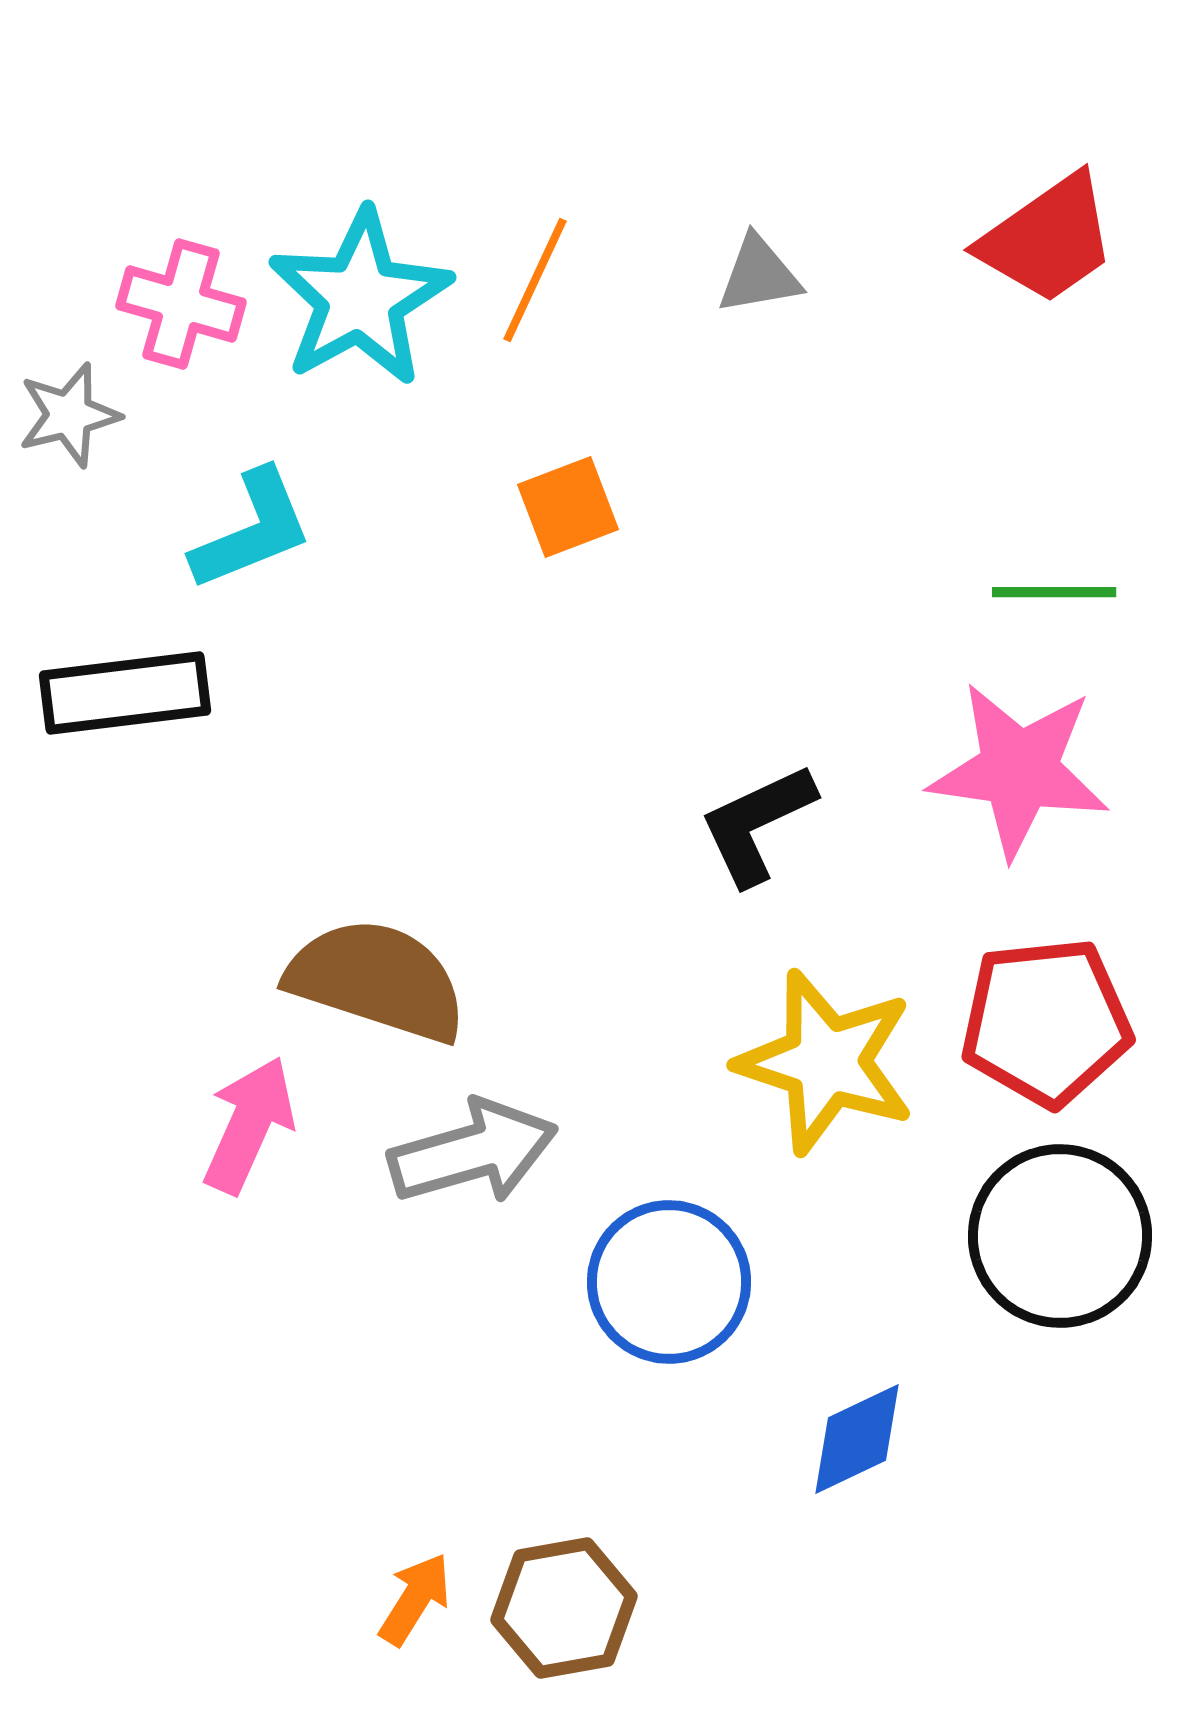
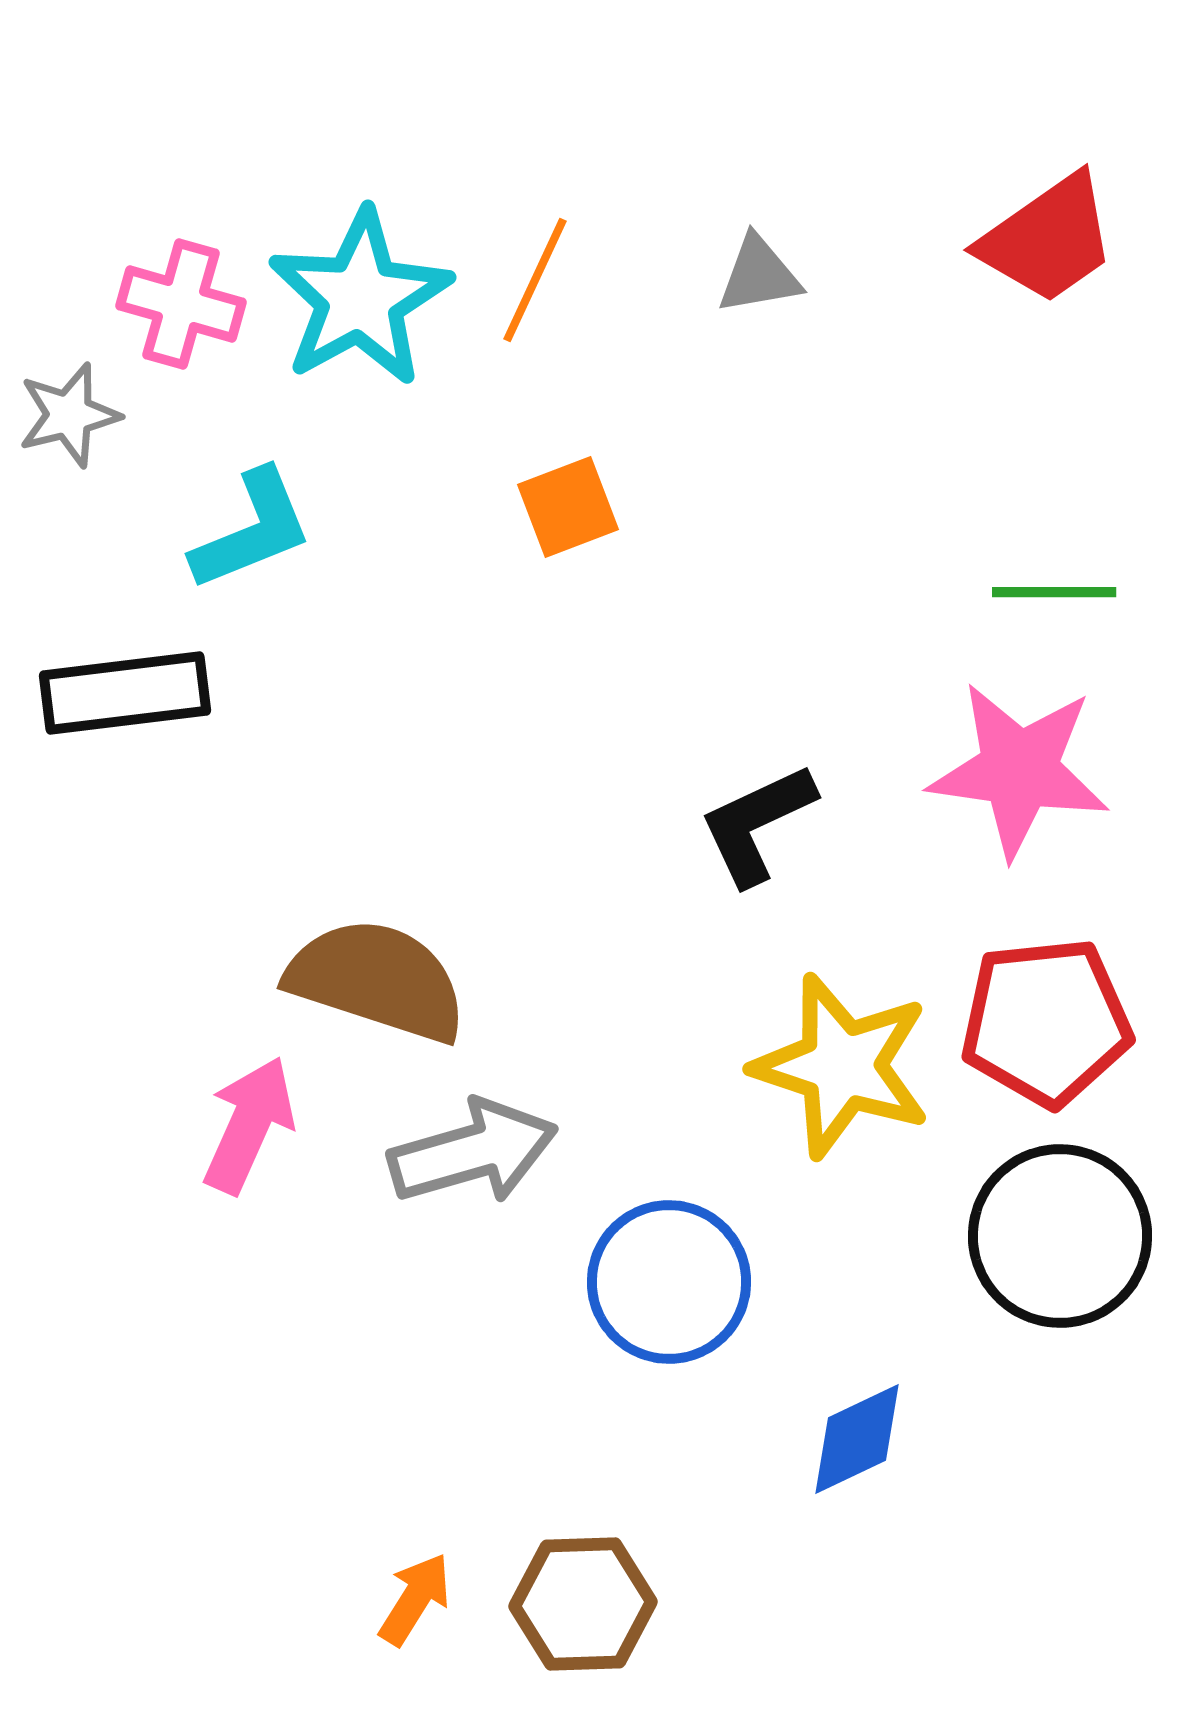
yellow star: moved 16 px right, 4 px down
brown hexagon: moved 19 px right, 4 px up; rotated 8 degrees clockwise
